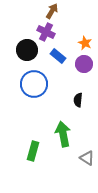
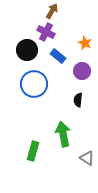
purple circle: moved 2 px left, 7 px down
